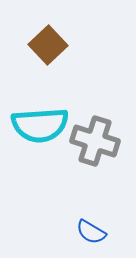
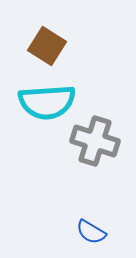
brown square: moved 1 px left, 1 px down; rotated 15 degrees counterclockwise
cyan semicircle: moved 7 px right, 23 px up
